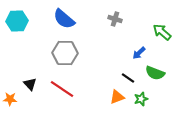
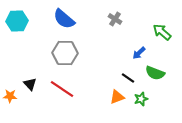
gray cross: rotated 16 degrees clockwise
orange star: moved 3 px up
